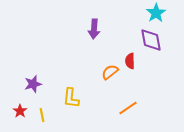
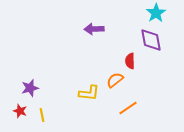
purple arrow: rotated 84 degrees clockwise
orange semicircle: moved 5 px right, 8 px down
purple star: moved 3 px left, 4 px down
yellow L-shape: moved 18 px right, 5 px up; rotated 90 degrees counterclockwise
red star: rotated 16 degrees counterclockwise
